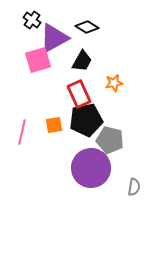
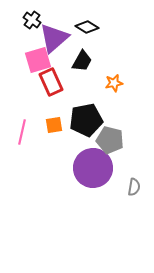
purple triangle: rotated 12 degrees counterclockwise
red rectangle: moved 28 px left, 12 px up
purple circle: moved 2 px right
